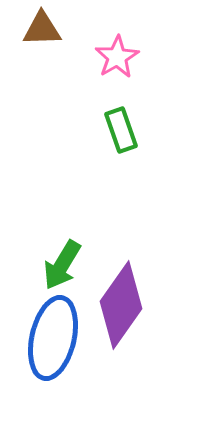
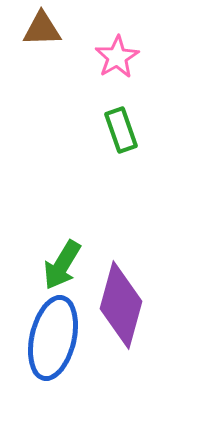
purple diamond: rotated 20 degrees counterclockwise
